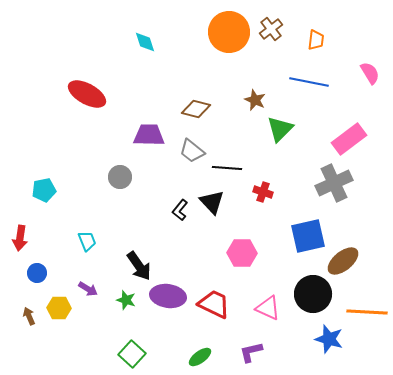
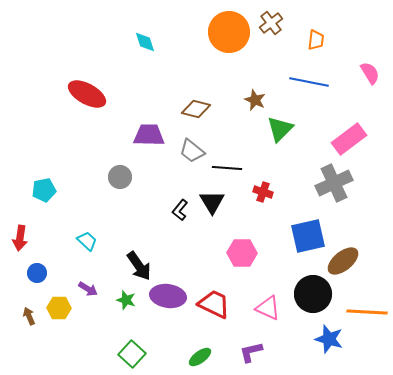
brown cross: moved 6 px up
black triangle: rotated 12 degrees clockwise
cyan trapezoid: rotated 25 degrees counterclockwise
